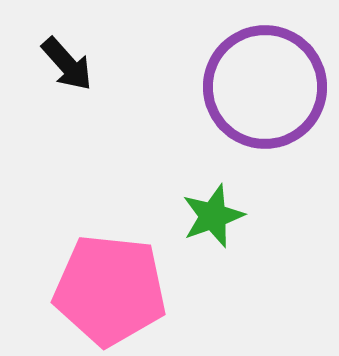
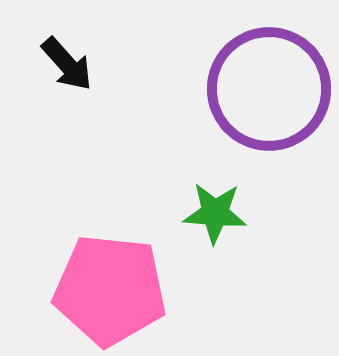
purple circle: moved 4 px right, 2 px down
green star: moved 2 px right, 3 px up; rotated 24 degrees clockwise
